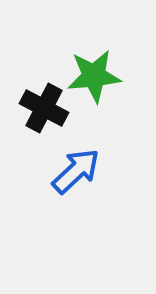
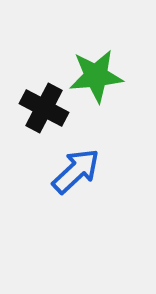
green star: moved 2 px right
